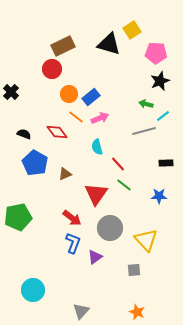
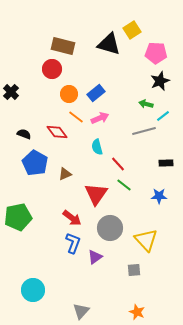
brown rectangle: rotated 40 degrees clockwise
blue rectangle: moved 5 px right, 4 px up
